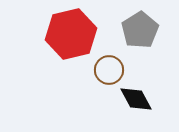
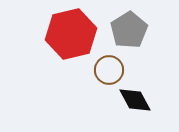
gray pentagon: moved 11 px left
black diamond: moved 1 px left, 1 px down
